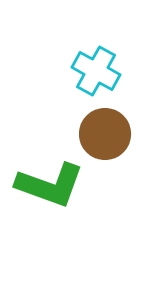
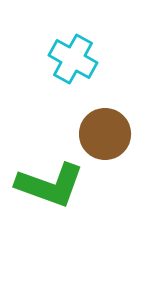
cyan cross: moved 23 px left, 12 px up
